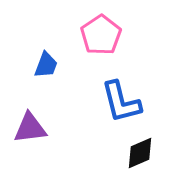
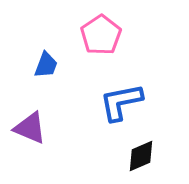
blue L-shape: rotated 93 degrees clockwise
purple triangle: rotated 30 degrees clockwise
black diamond: moved 1 px right, 3 px down
